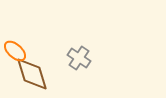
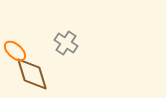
gray cross: moved 13 px left, 15 px up
